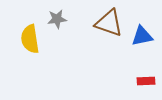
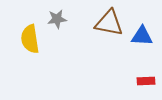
brown triangle: rotated 8 degrees counterclockwise
blue triangle: rotated 15 degrees clockwise
